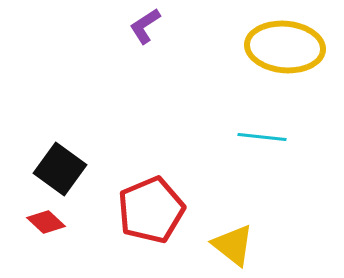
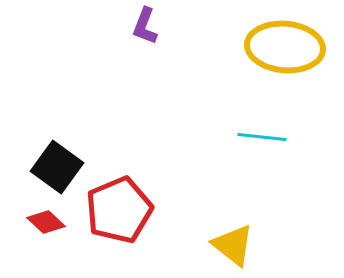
purple L-shape: rotated 36 degrees counterclockwise
black square: moved 3 px left, 2 px up
red pentagon: moved 32 px left
